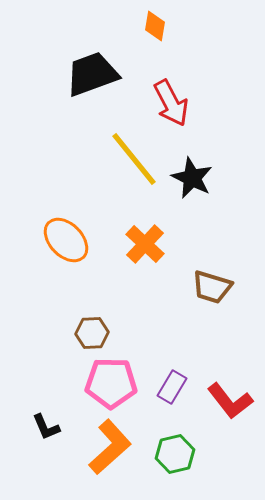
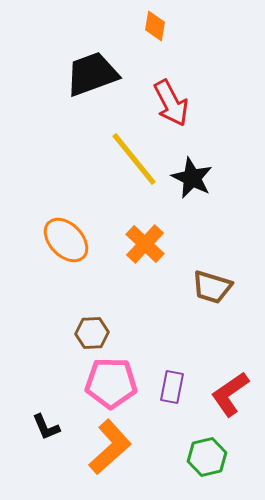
purple rectangle: rotated 20 degrees counterclockwise
red L-shape: moved 7 px up; rotated 93 degrees clockwise
green hexagon: moved 32 px right, 3 px down
